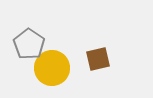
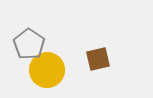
yellow circle: moved 5 px left, 2 px down
